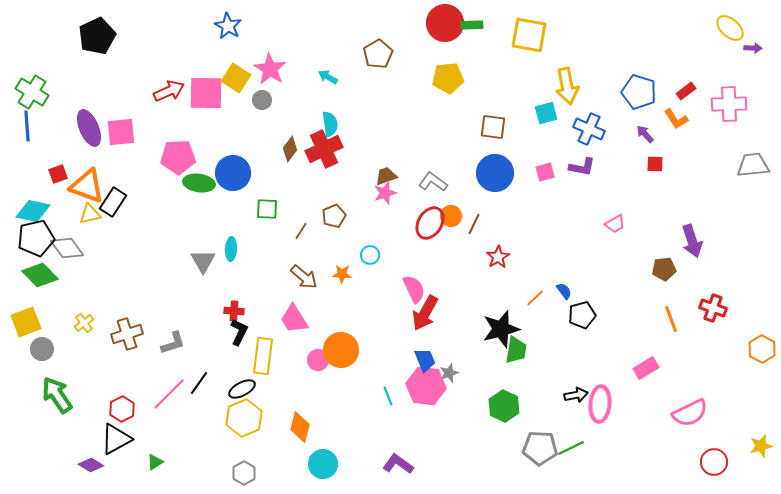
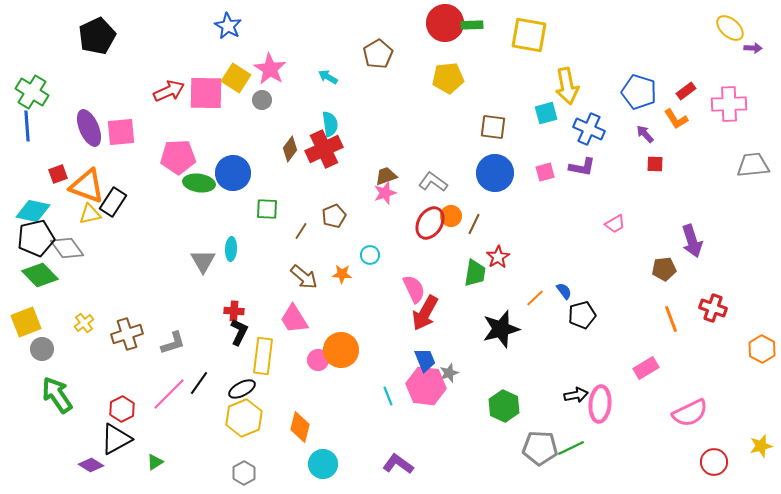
green trapezoid at (516, 350): moved 41 px left, 77 px up
